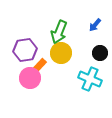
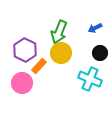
blue arrow: moved 3 px down; rotated 24 degrees clockwise
purple hexagon: rotated 25 degrees counterclockwise
pink circle: moved 8 px left, 5 px down
